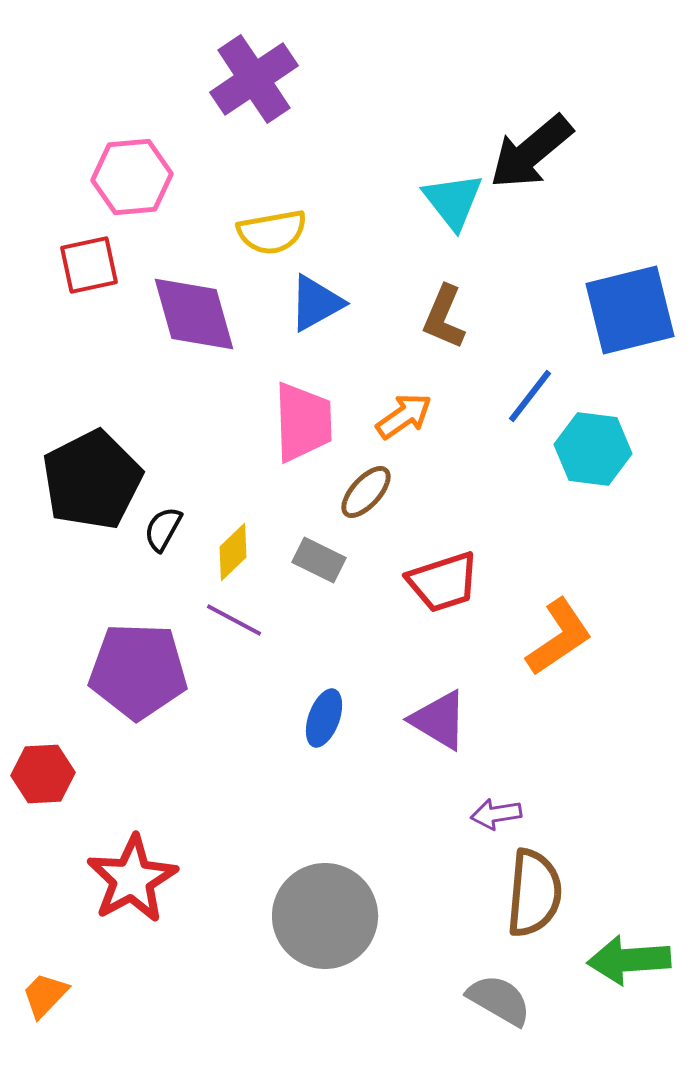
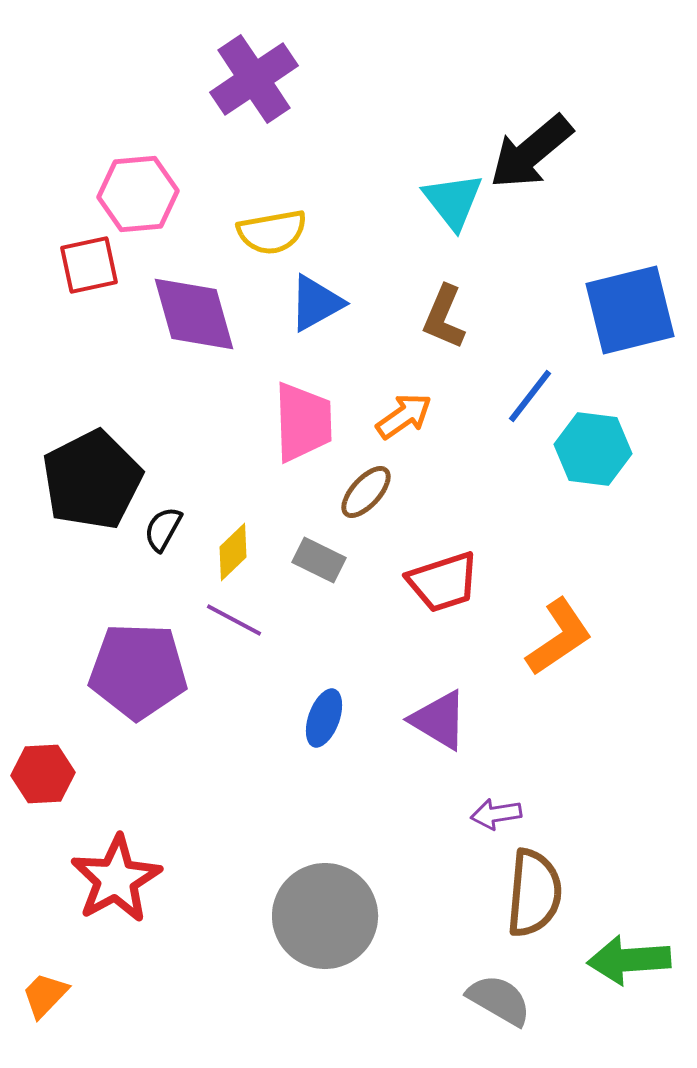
pink hexagon: moved 6 px right, 17 px down
red star: moved 16 px left
